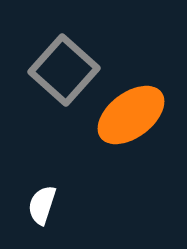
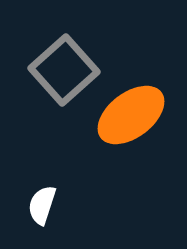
gray square: rotated 6 degrees clockwise
